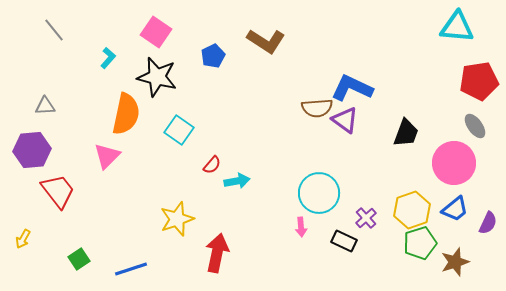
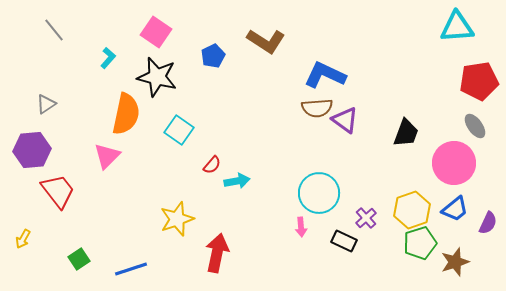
cyan triangle: rotated 9 degrees counterclockwise
blue L-shape: moved 27 px left, 13 px up
gray triangle: moved 1 px right, 2 px up; rotated 30 degrees counterclockwise
